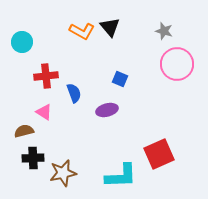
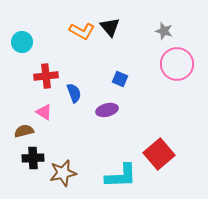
red square: rotated 16 degrees counterclockwise
